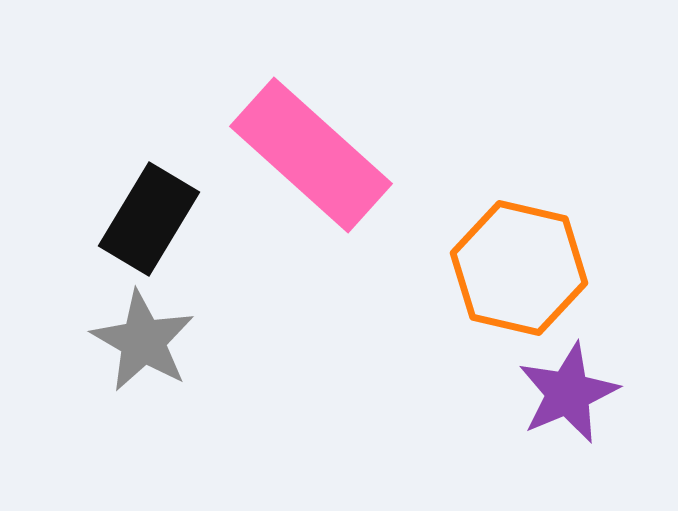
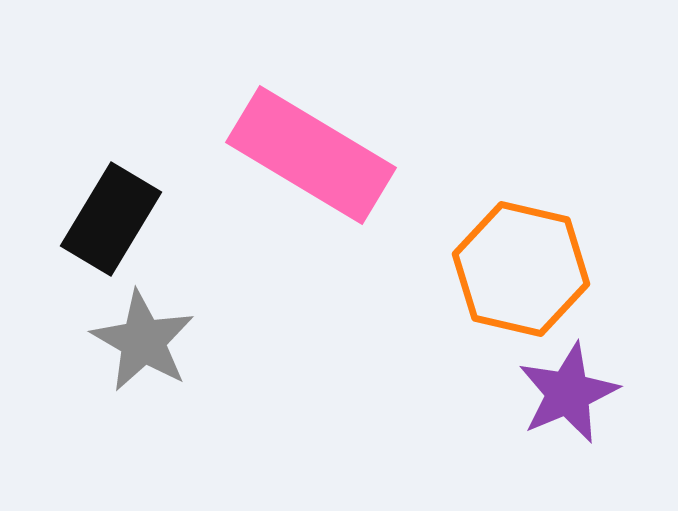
pink rectangle: rotated 11 degrees counterclockwise
black rectangle: moved 38 px left
orange hexagon: moved 2 px right, 1 px down
